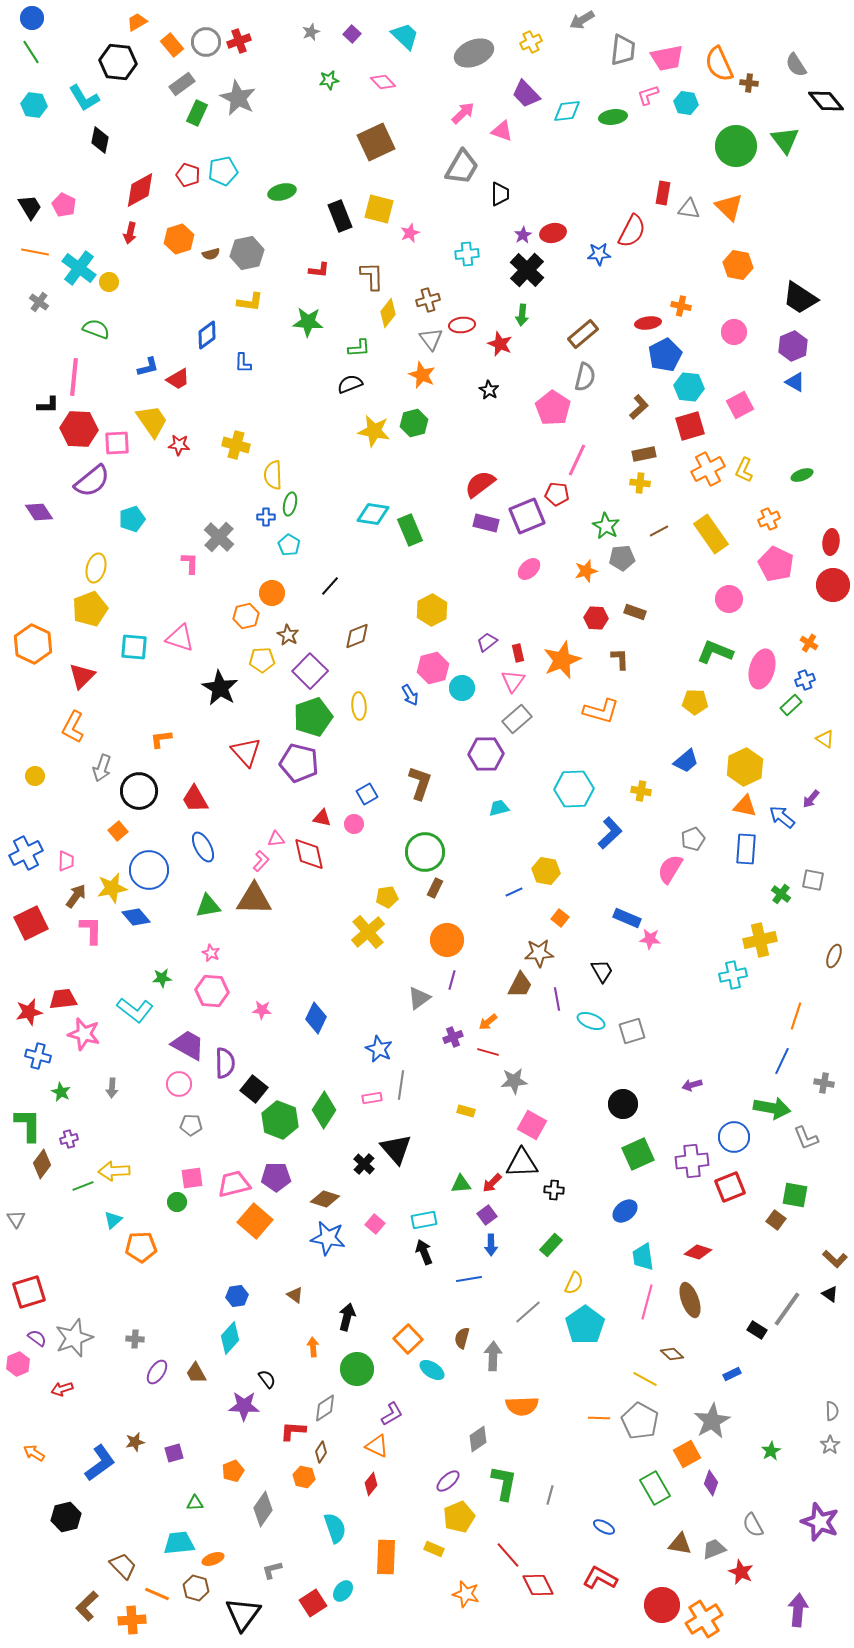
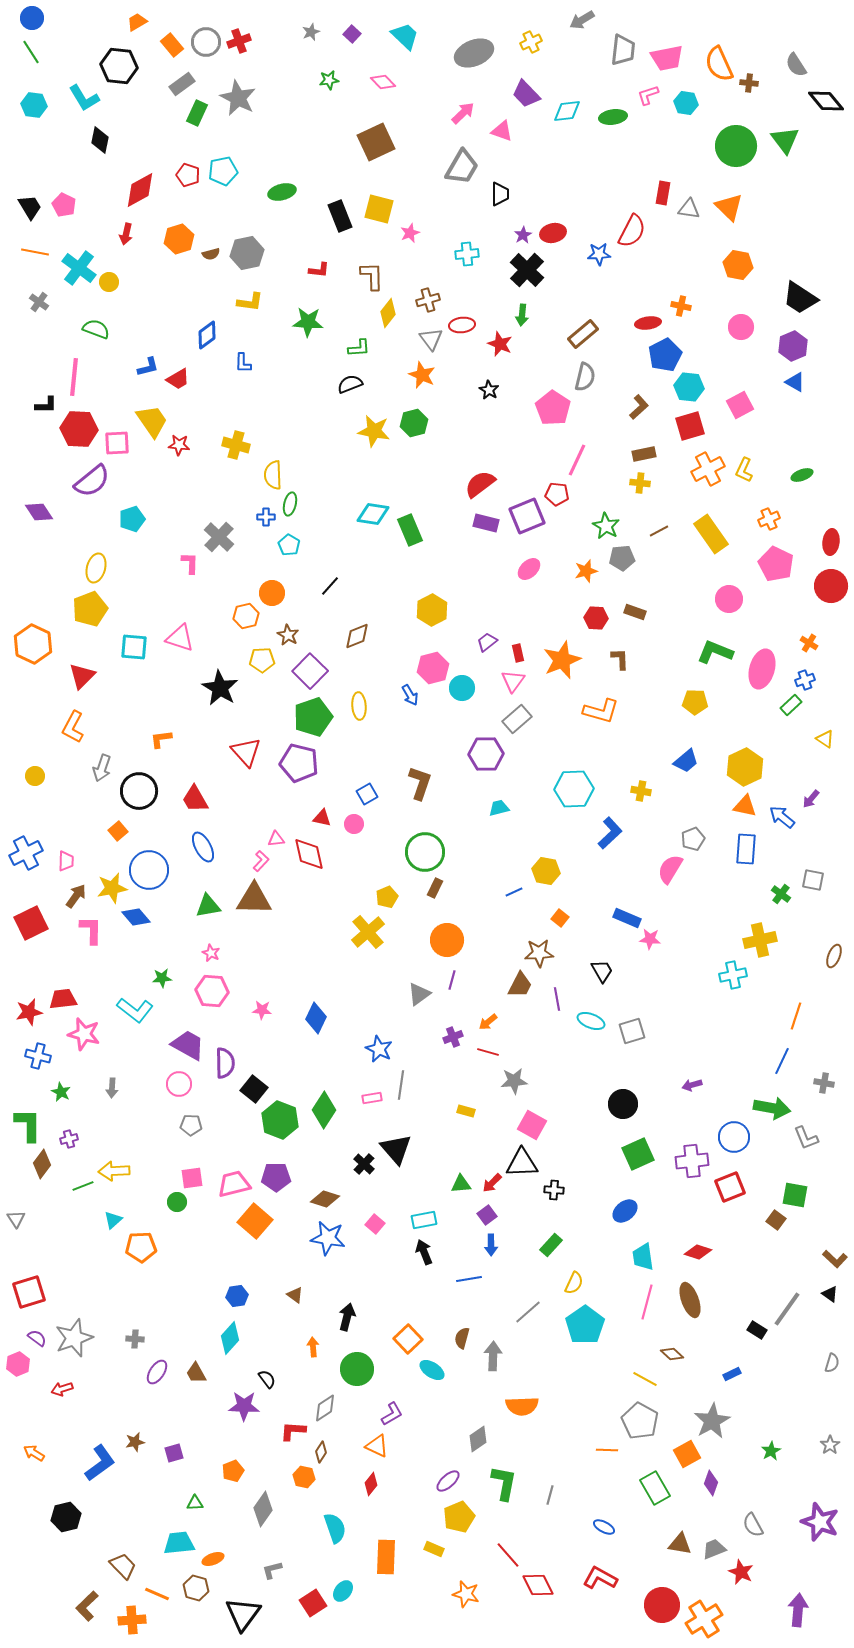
black hexagon at (118, 62): moved 1 px right, 4 px down
red arrow at (130, 233): moved 4 px left, 1 px down
pink circle at (734, 332): moved 7 px right, 5 px up
black L-shape at (48, 405): moved 2 px left
red circle at (833, 585): moved 2 px left, 1 px down
yellow pentagon at (387, 897): rotated 15 degrees counterclockwise
gray triangle at (419, 998): moved 4 px up
gray semicircle at (832, 1411): moved 48 px up; rotated 18 degrees clockwise
orange line at (599, 1418): moved 8 px right, 32 px down
